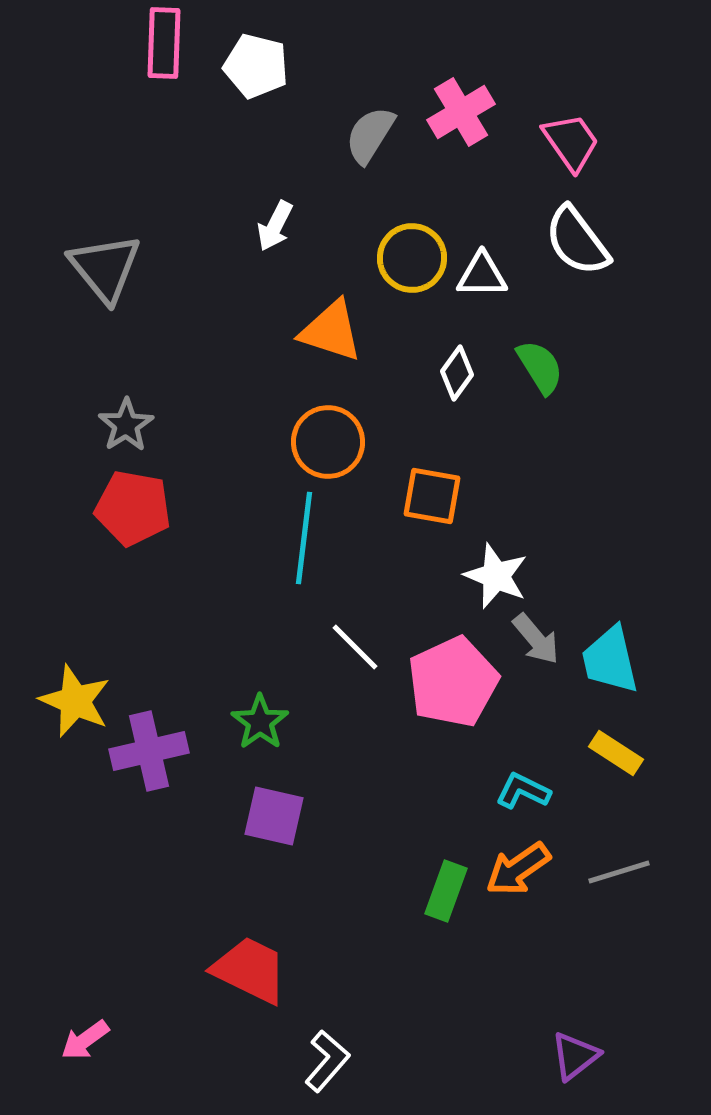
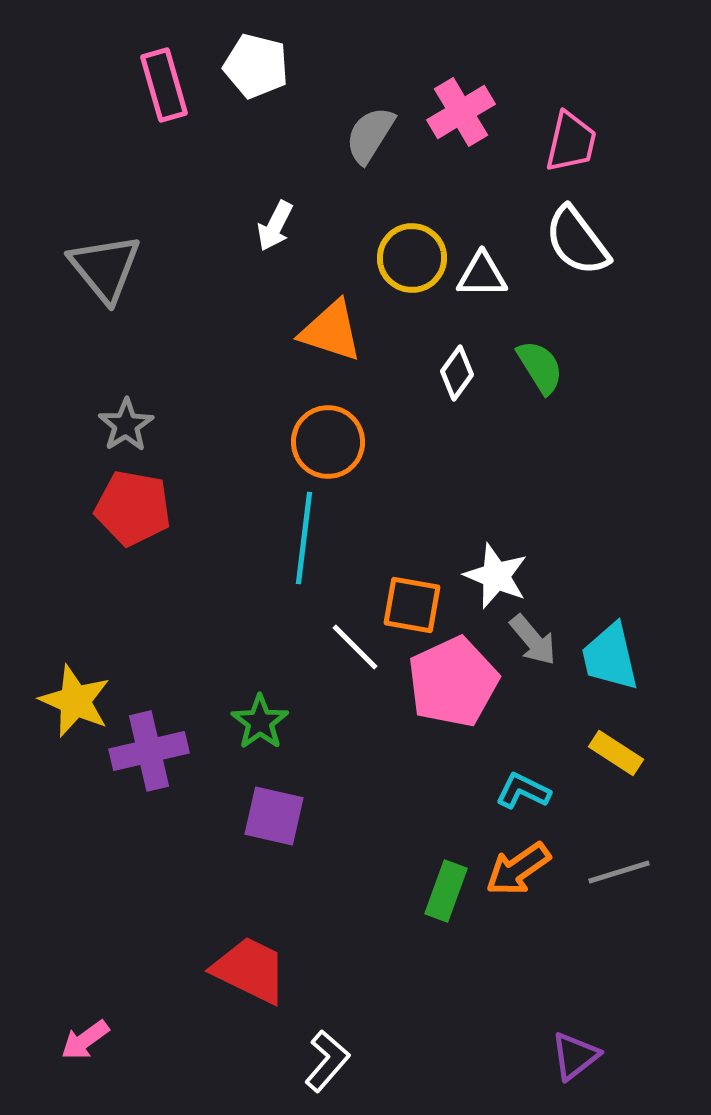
pink rectangle: moved 42 px down; rotated 18 degrees counterclockwise
pink trapezoid: rotated 48 degrees clockwise
orange square: moved 20 px left, 109 px down
gray arrow: moved 3 px left, 1 px down
cyan trapezoid: moved 3 px up
